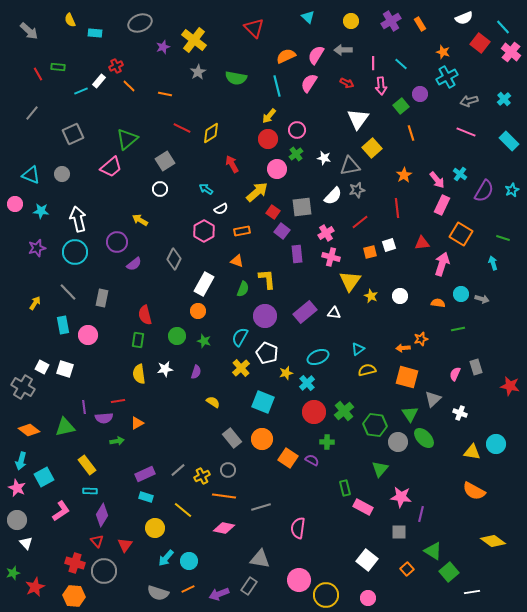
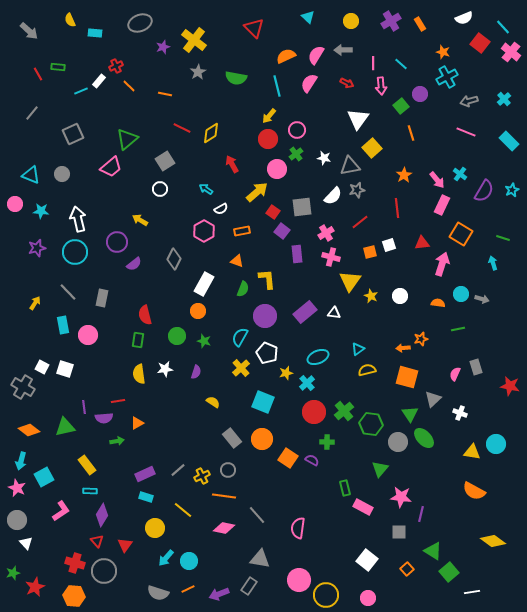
green hexagon at (375, 425): moved 4 px left, 1 px up
gray line at (261, 507): moved 4 px left, 8 px down; rotated 66 degrees clockwise
